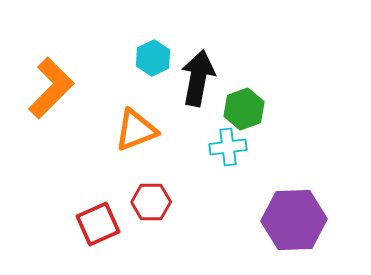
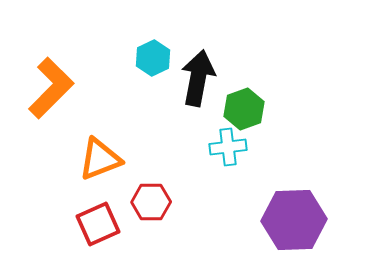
orange triangle: moved 36 px left, 29 px down
